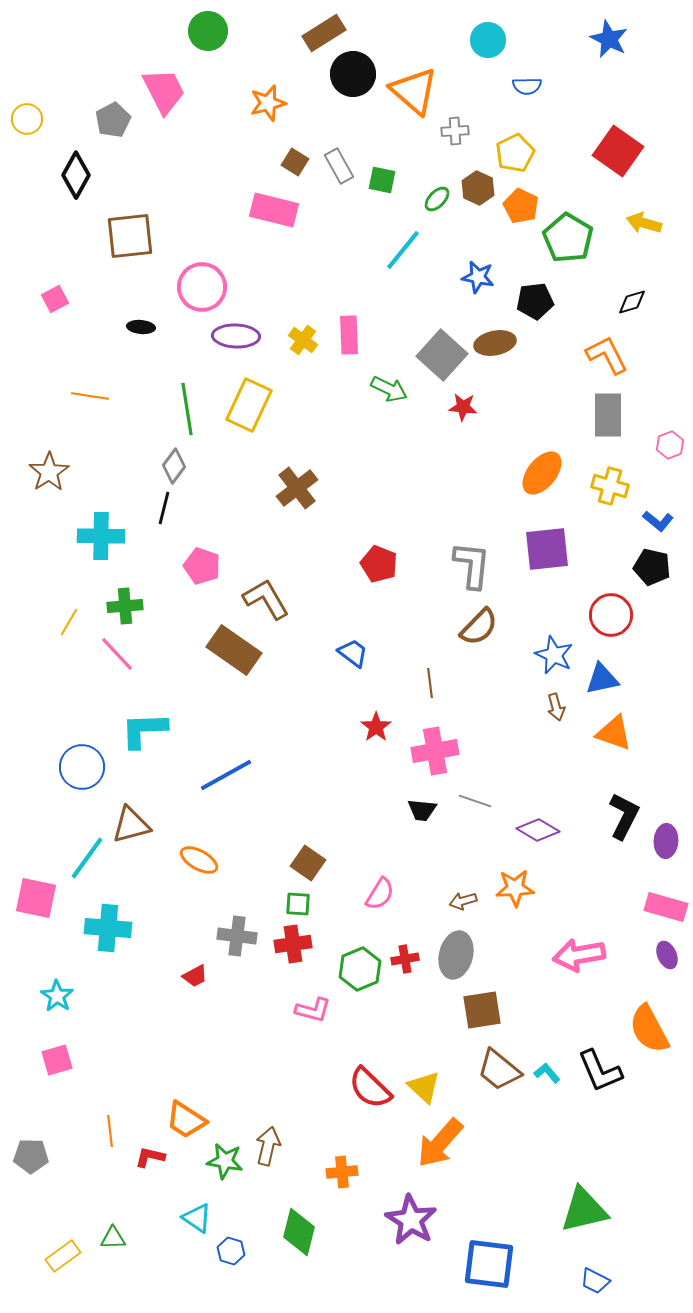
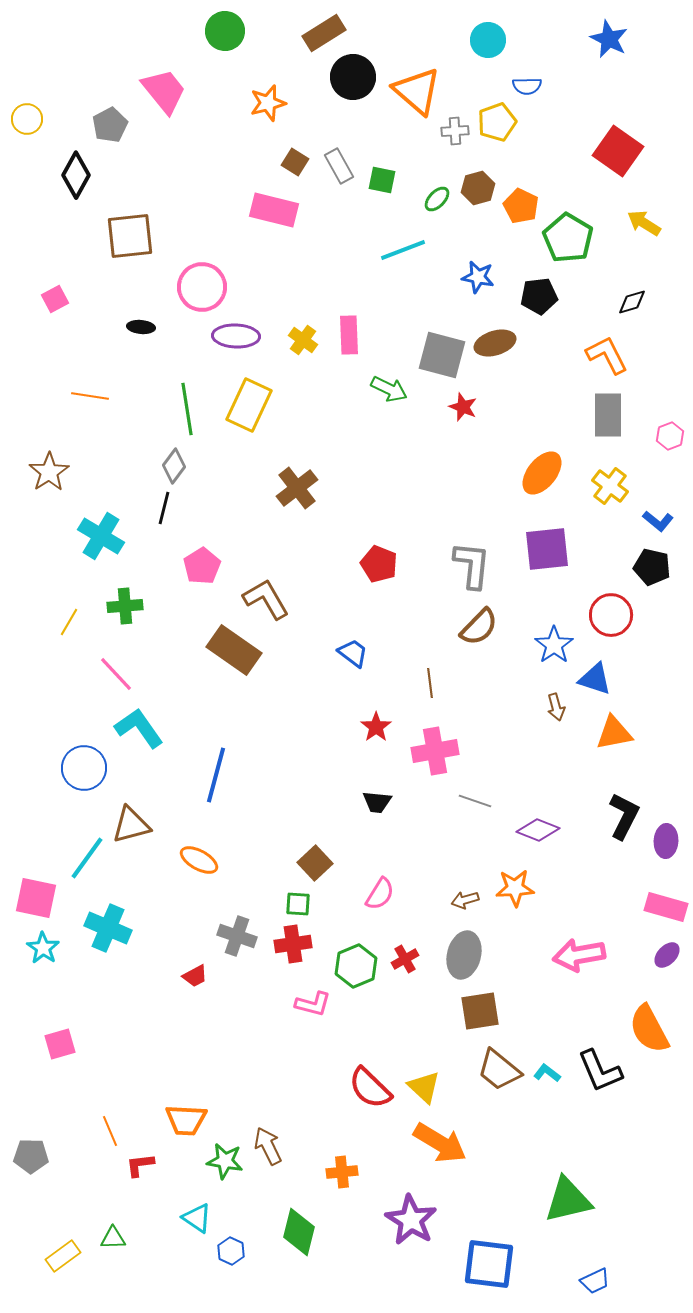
green circle at (208, 31): moved 17 px right
black circle at (353, 74): moved 3 px down
pink trapezoid at (164, 91): rotated 12 degrees counterclockwise
orange triangle at (414, 91): moved 3 px right
gray pentagon at (113, 120): moved 3 px left, 5 px down
yellow pentagon at (515, 153): moved 18 px left, 31 px up; rotated 6 degrees clockwise
brown hexagon at (478, 188): rotated 20 degrees clockwise
yellow arrow at (644, 223): rotated 16 degrees clockwise
cyan line at (403, 250): rotated 30 degrees clockwise
black pentagon at (535, 301): moved 4 px right, 5 px up
brown ellipse at (495, 343): rotated 6 degrees counterclockwise
gray square at (442, 355): rotated 27 degrees counterclockwise
red star at (463, 407): rotated 16 degrees clockwise
pink hexagon at (670, 445): moved 9 px up
yellow cross at (610, 486): rotated 21 degrees clockwise
cyan cross at (101, 536): rotated 30 degrees clockwise
pink pentagon at (202, 566): rotated 21 degrees clockwise
pink line at (117, 654): moved 1 px left, 20 px down
blue star at (554, 655): moved 10 px up; rotated 12 degrees clockwise
blue triangle at (602, 679): moved 7 px left; rotated 30 degrees clockwise
cyan L-shape at (144, 730): moved 5 px left, 2 px up; rotated 57 degrees clockwise
orange triangle at (614, 733): rotated 30 degrees counterclockwise
blue circle at (82, 767): moved 2 px right, 1 px down
blue line at (226, 775): moved 10 px left; rotated 46 degrees counterclockwise
black trapezoid at (422, 810): moved 45 px left, 8 px up
purple diamond at (538, 830): rotated 9 degrees counterclockwise
brown square at (308, 863): moved 7 px right; rotated 12 degrees clockwise
brown arrow at (463, 901): moved 2 px right, 1 px up
cyan cross at (108, 928): rotated 18 degrees clockwise
gray cross at (237, 936): rotated 12 degrees clockwise
gray ellipse at (456, 955): moved 8 px right
purple ellipse at (667, 955): rotated 68 degrees clockwise
red cross at (405, 959): rotated 20 degrees counterclockwise
green hexagon at (360, 969): moved 4 px left, 3 px up
cyan star at (57, 996): moved 14 px left, 48 px up
pink L-shape at (313, 1010): moved 6 px up
brown square at (482, 1010): moved 2 px left, 1 px down
pink square at (57, 1060): moved 3 px right, 16 px up
cyan L-shape at (547, 1073): rotated 12 degrees counterclockwise
orange trapezoid at (186, 1120): rotated 30 degrees counterclockwise
orange line at (110, 1131): rotated 16 degrees counterclockwise
orange arrow at (440, 1143): rotated 100 degrees counterclockwise
brown arrow at (268, 1146): rotated 39 degrees counterclockwise
red L-shape at (150, 1157): moved 10 px left, 8 px down; rotated 20 degrees counterclockwise
green triangle at (584, 1210): moved 16 px left, 10 px up
blue hexagon at (231, 1251): rotated 8 degrees clockwise
blue trapezoid at (595, 1281): rotated 52 degrees counterclockwise
